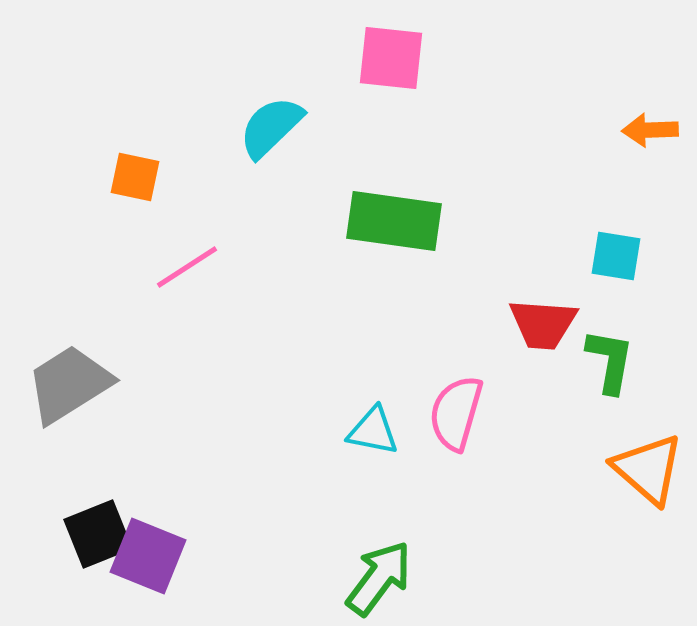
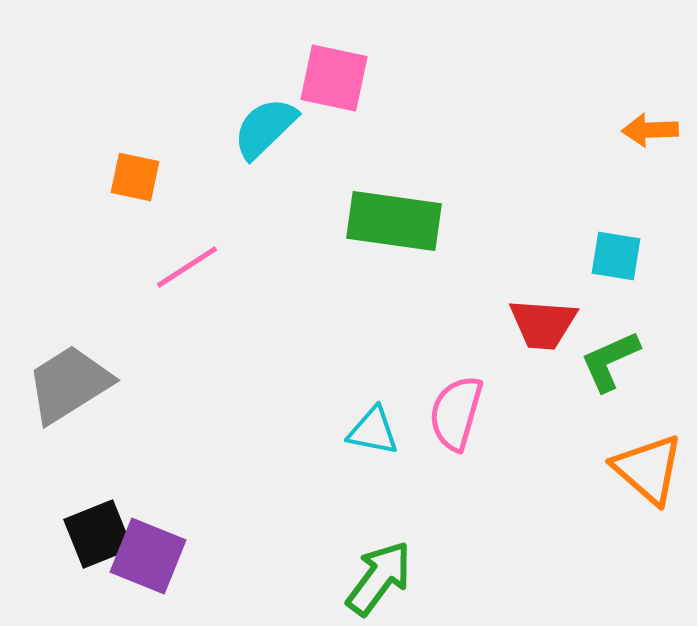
pink square: moved 57 px left, 20 px down; rotated 6 degrees clockwise
cyan semicircle: moved 6 px left, 1 px down
green L-shape: rotated 124 degrees counterclockwise
